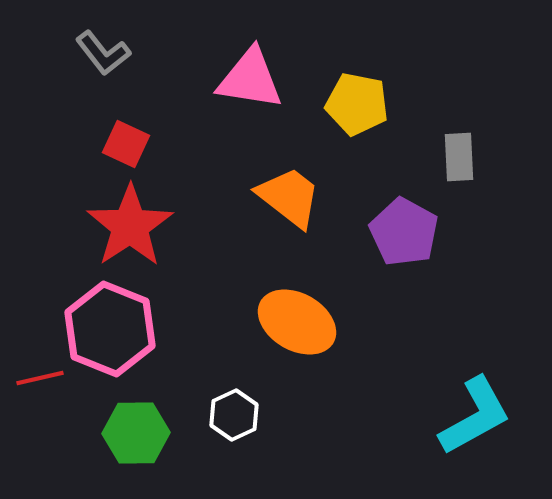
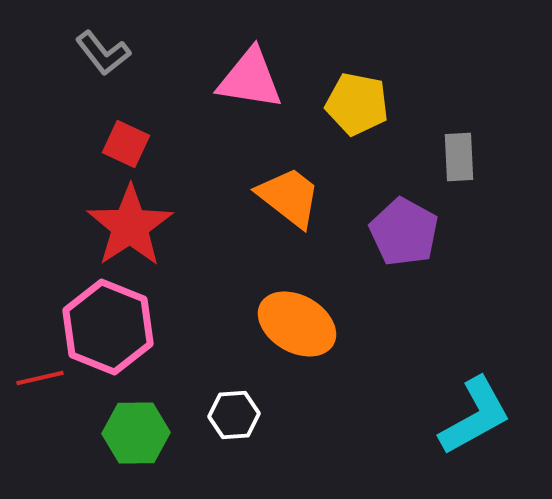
orange ellipse: moved 2 px down
pink hexagon: moved 2 px left, 2 px up
white hexagon: rotated 21 degrees clockwise
